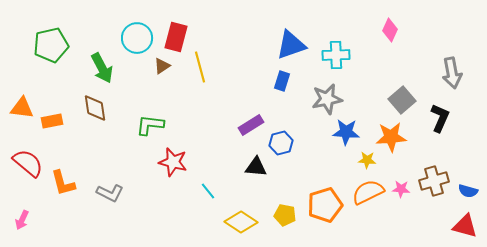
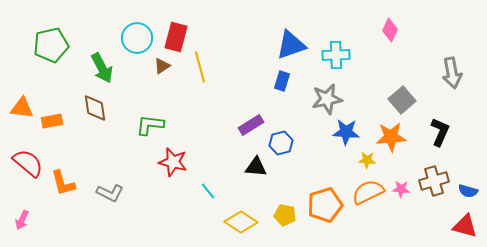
black L-shape: moved 14 px down
